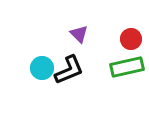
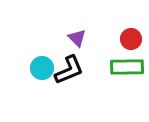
purple triangle: moved 2 px left, 4 px down
green rectangle: rotated 12 degrees clockwise
